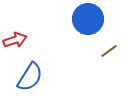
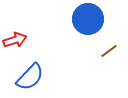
blue semicircle: rotated 12 degrees clockwise
